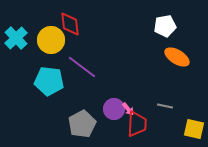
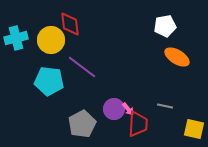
cyan cross: rotated 30 degrees clockwise
red trapezoid: moved 1 px right
